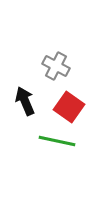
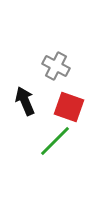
red square: rotated 16 degrees counterclockwise
green line: moved 2 px left; rotated 57 degrees counterclockwise
